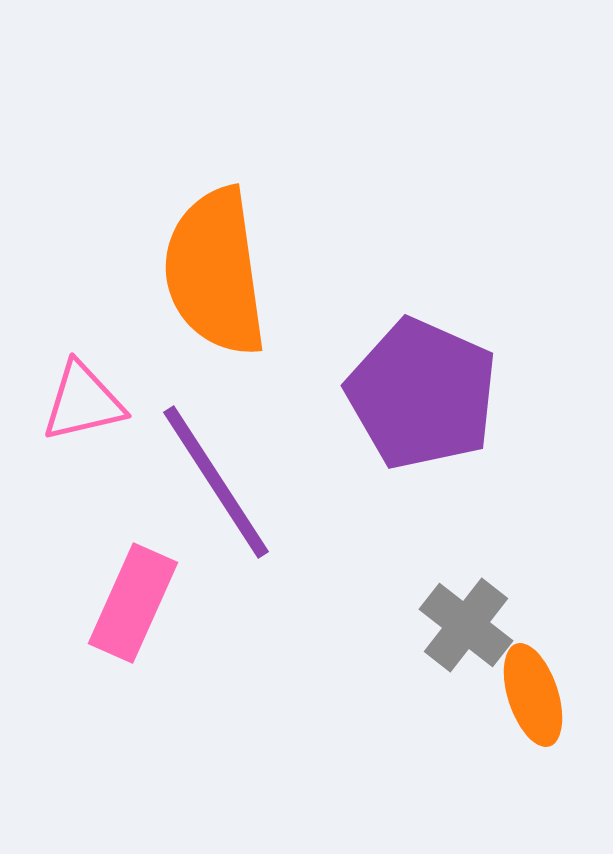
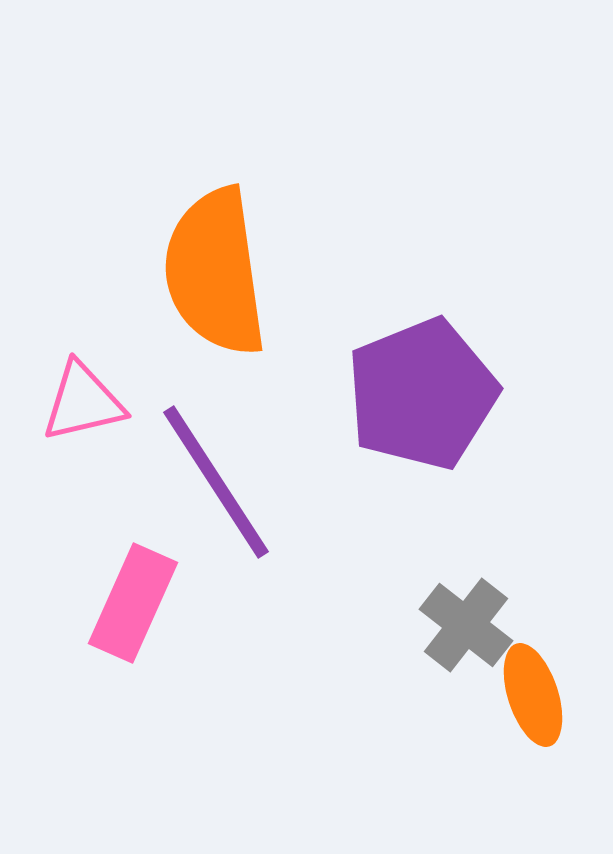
purple pentagon: rotated 26 degrees clockwise
